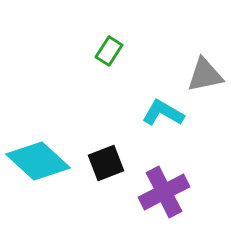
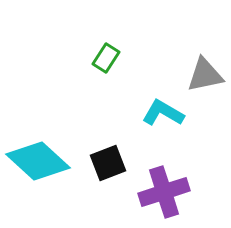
green rectangle: moved 3 px left, 7 px down
black square: moved 2 px right
purple cross: rotated 9 degrees clockwise
